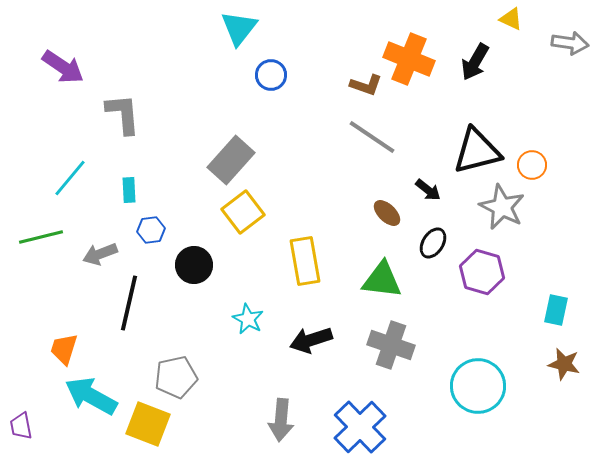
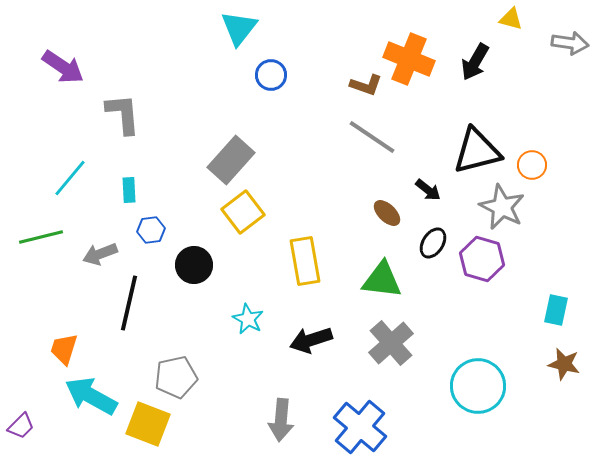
yellow triangle at (511, 19): rotated 10 degrees counterclockwise
purple hexagon at (482, 272): moved 13 px up
gray cross at (391, 345): moved 2 px up; rotated 30 degrees clockwise
purple trapezoid at (21, 426): rotated 124 degrees counterclockwise
blue cross at (360, 427): rotated 6 degrees counterclockwise
